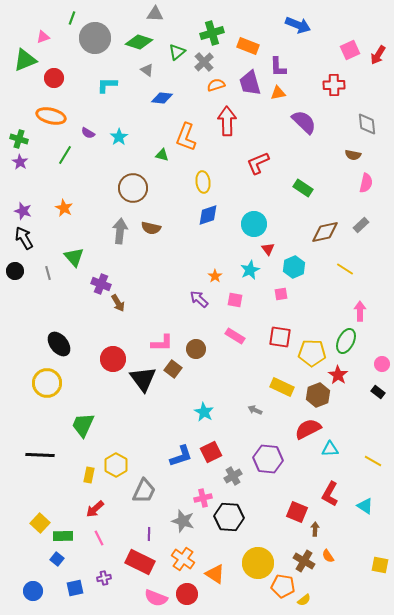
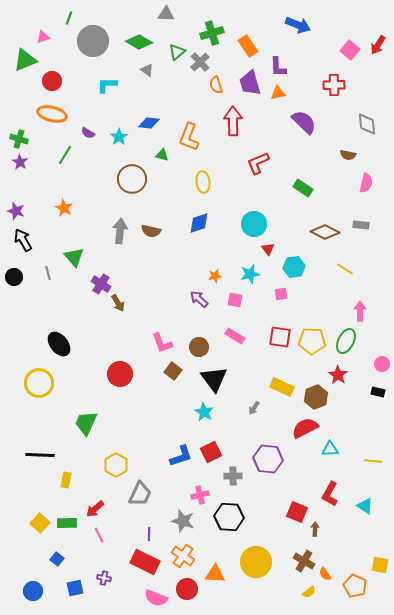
gray triangle at (155, 14): moved 11 px right
green line at (72, 18): moved 3 px left
gray circle at (95, 38): moved 2 px left, 3 px down
green diamond at (139, 42): rotated 12 degrees clockwise
orange rectangle at (248, 46): rotated 35 degrees clockwise
pink square at (350, 50): rotated 24 degrees counterclockwise
red arrow at (378, 55): moved 10 px up
gray cross at (204, 62): moved 4 px left
red circle at (54, 78): moved 2 px left, 3 px down
orange semicircle at (216, 85): rotated 90 degrees counterclockwise
blue diamond at (162, 98): moved 13 px left, 25 px down
orange ellipse at (51, 116): moved 1 px right, 2 px up
red arrow at (227, 121): moved 6 px right
orange L-shape at (186, 137): moved 3 px right
brown semicircle at (353, 155): moved 5 px left
brown circle at (133, 188): moved 1 px left, 9 px up
purple star at (23, 211): moved 7 px left
blue diamond at (208, 215): moved 9 px left, 8 px down
gray rectangle at (361, 225): rotated 49 degrees clockwise
brown semicircle at (151, 228): moved 3 px down
brown diamond at (325, 232): rotated 40 degrees clockwise
black arrow at (24, 238): moved 1 px left, 2 px down
cyan hexagon at (294, 267): rotated 15 degrees clockwise
cyan star at (250, 270): moved 4 px down; rotated 12 degrees clockwise
black circle at (15, 271): moved 1 px left, 6 px down
orange star at (215, 276): rotated 24 degrees clockwise
purple cross at (101, 284): rotated 12 degrees clockwise
pink L-shape at (162, 343): rotated 70 degrees clockwise
brown circle at (196, 349): moved 3 px right, 2 px up
yellow pentagon at (312, 353): moved 12 px up
red circle at (113, 359): moved 7 px right, 15 px down
brown square at (173, 369): moved 2 px down
black triangle at (143, 379): moved 71 px right
yellow circle at (47, 383): moved 8 px left
black rectangle at (378, 392): rotated 24 degrees counterclockwise
brown hexagon at (318, 395): moved 2 px left, 2 px down
gray arrow at (255, 410): moved 1 px left, 2 px up; rotated 80 degrees counterclockwise
green trapezoid at (83, 425): moved 3 px right, 2 px up
red semicircle at (308, 429): moved 3 px left, 1 px up
yellow line at (373, 461): rotated 24 degrees counterclockwise
yellow rectangle at (89, 475): moved 23 px left, 5 px down
gray cross at (233, 476): rotated 30 degrees clockwise
gray trapezoid at (144, 491): moved 4 px left, 3 px down
pink cross at (203, 498): moved 3 px left, 3 px up
green rectangle at (63, 536): moved 4 px right, 13 px up
pink line at (99, 538): moved 3 px up
orange semicircle at (328, 556): moved 3 px left, 18 px down
orange cross at (183, 559): moved 3 px up
red rectangle at (140, 562): moved 5 px right
yellow circle at (258, 563): moved 2 px left, 1 px up
orange triangle at (215, 574): rotated 30 degrees counterclockwise
purple cross at (104, 578): rotated 24 degrees clockwise
orange pentagon at (283, 586): moved 72 px right; rotated 15 degrees clockwise
red circle at (187, 594): moved 5 px up
yellow semicircle at (304, 600): moved 5 px right, 8 px up
